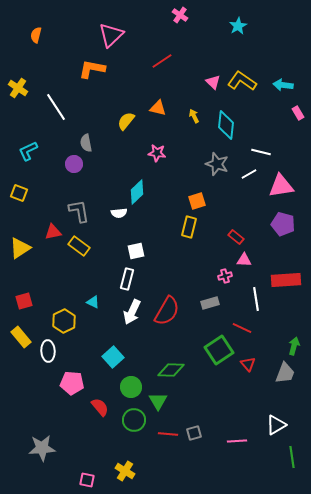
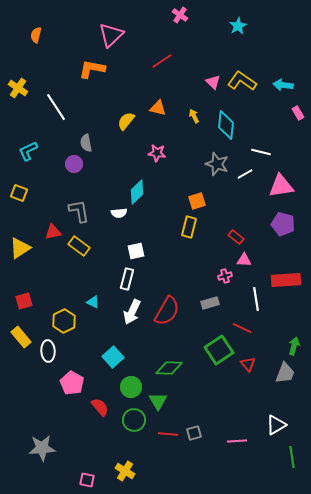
white line at (249, 174): moved 4 px left
green diamond at (171, 370): moved 2 px left, 2 px up
pink pentagon at (72, 383): rotated 25 degrees clockwise
